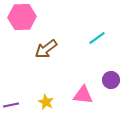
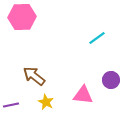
brown arrow: moved 12 px left, 27 px down; rotated 75 degrees clockwise
